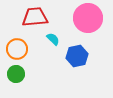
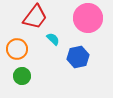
red trapezoid: rotated 132 degrees clockwise
blue hexagon: moved 1 px right, 1 px down
green circle: moved 6 px right, 2 px down
